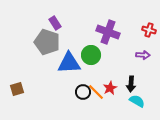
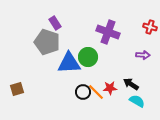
red cross: moved 1 px right, 3 px up
green circle: moved 3 px left, 2 px down
black arrow: rotated 119 degrees clockwise
red star: rotated 24 degrees clockwise
